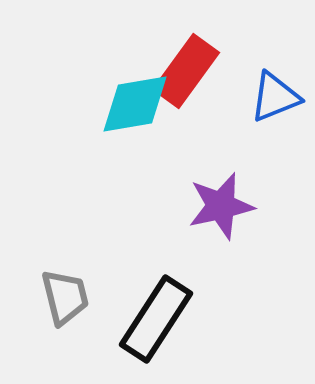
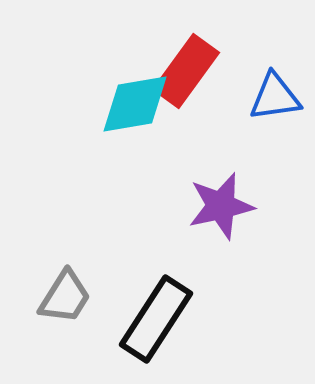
blue triangle: rotated 14 degrees clockwise
gray trapezoid: rotated 46 degrees clockwise
